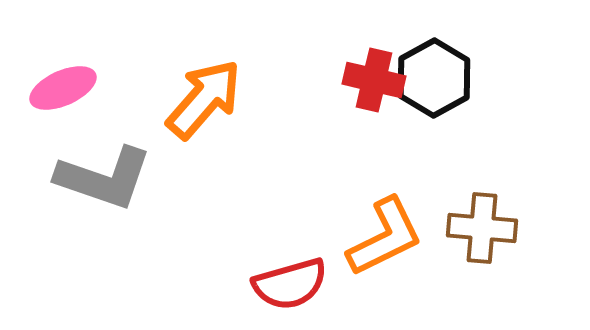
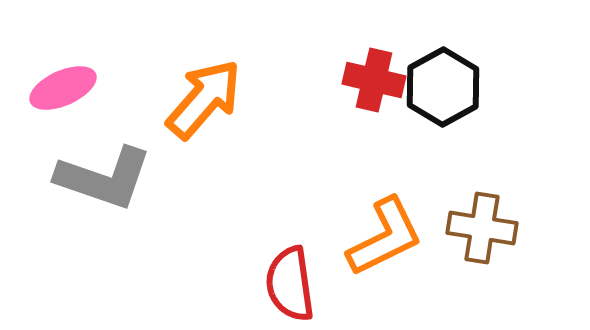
black hexagon: moved 9 px right, 9 px down
brown cross: rotated 4 degrees clockwise
red semicircle: rotated 98 degrees clockwise
